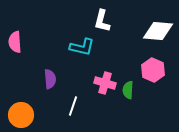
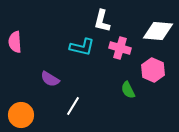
purple semicircle: rotated 126 degrees clockwise
pink cross: moved 15 px right, 35 px up
green semicircle: rotated 30 degrees counterclockwise
white line: rotated 12 degrees clockwise
